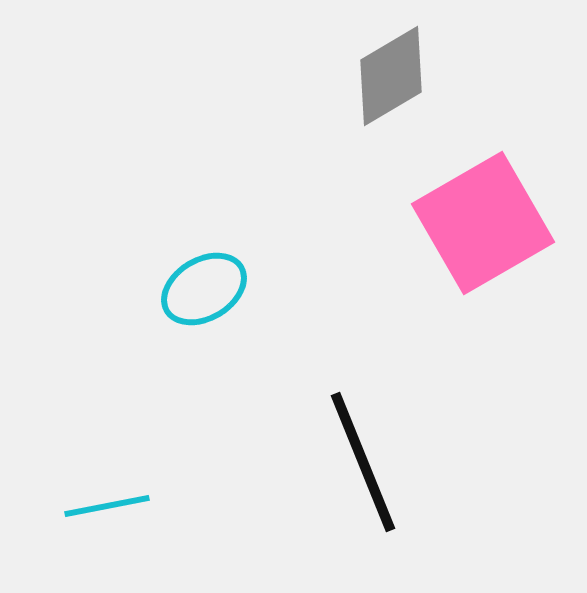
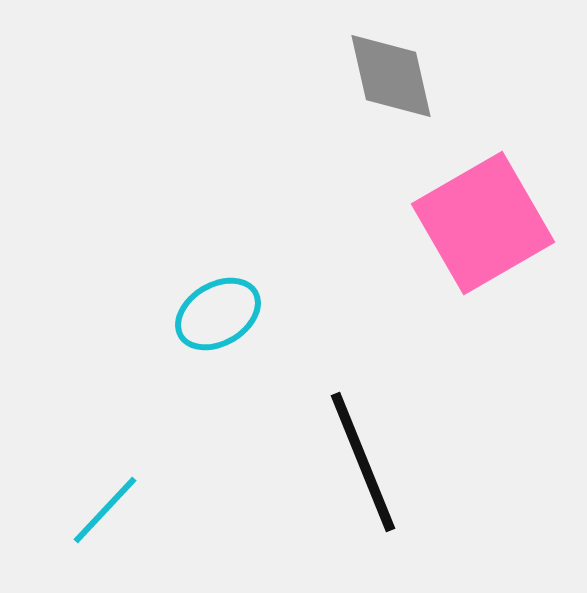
gray diamond: rotated 72 degrees counterclockwise
cyan ellipse: moved 14 px right, 25 px down
cyan line: moved 2 px left, 4 px down; rotated 36 degrees counterclockwise
